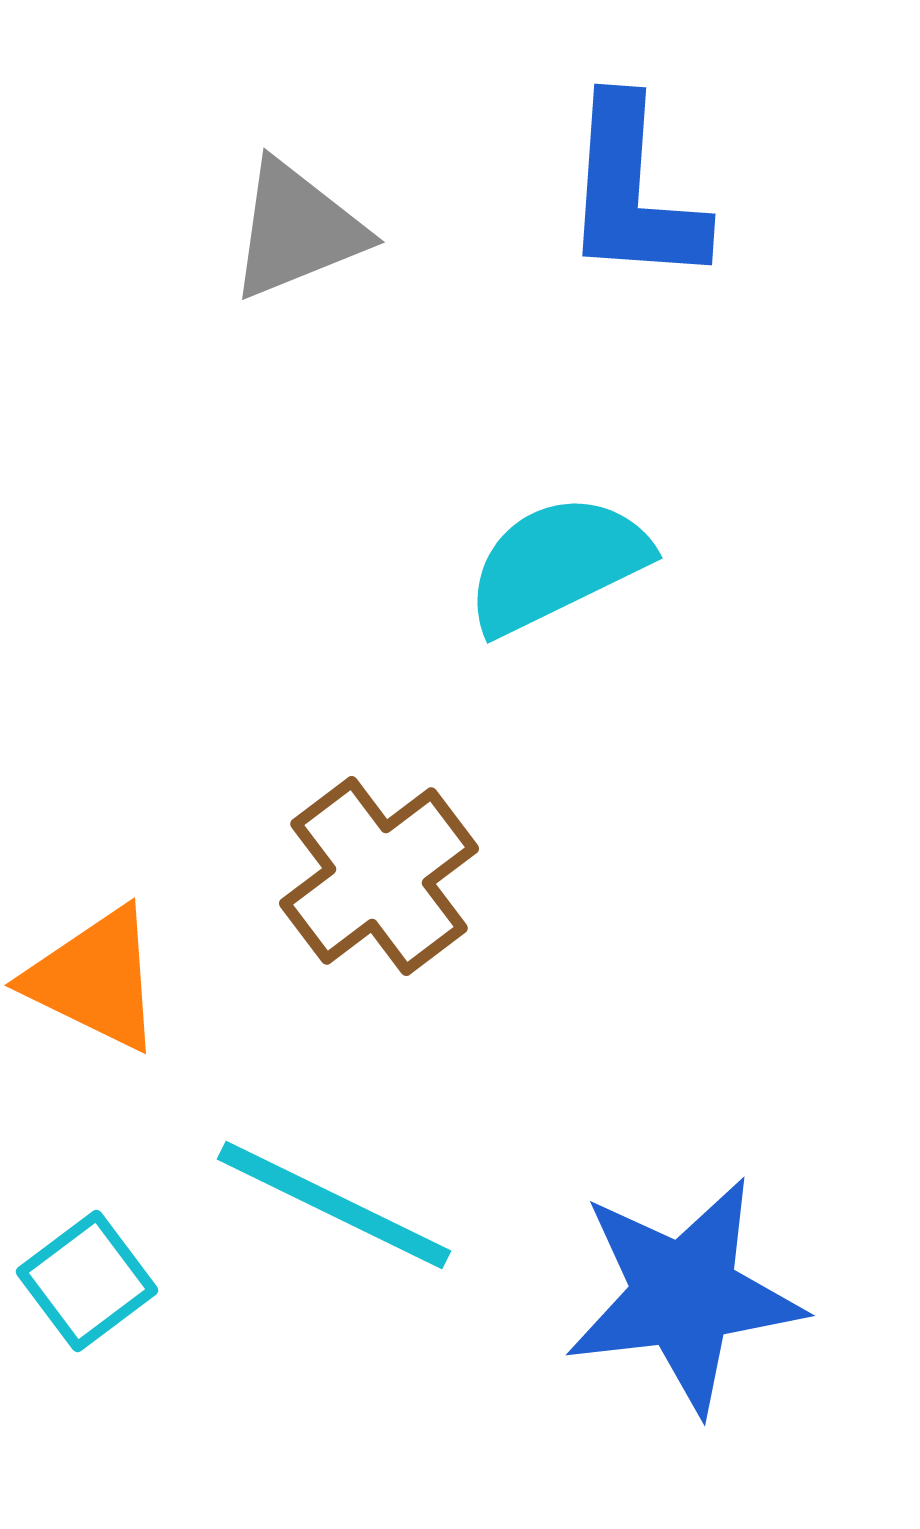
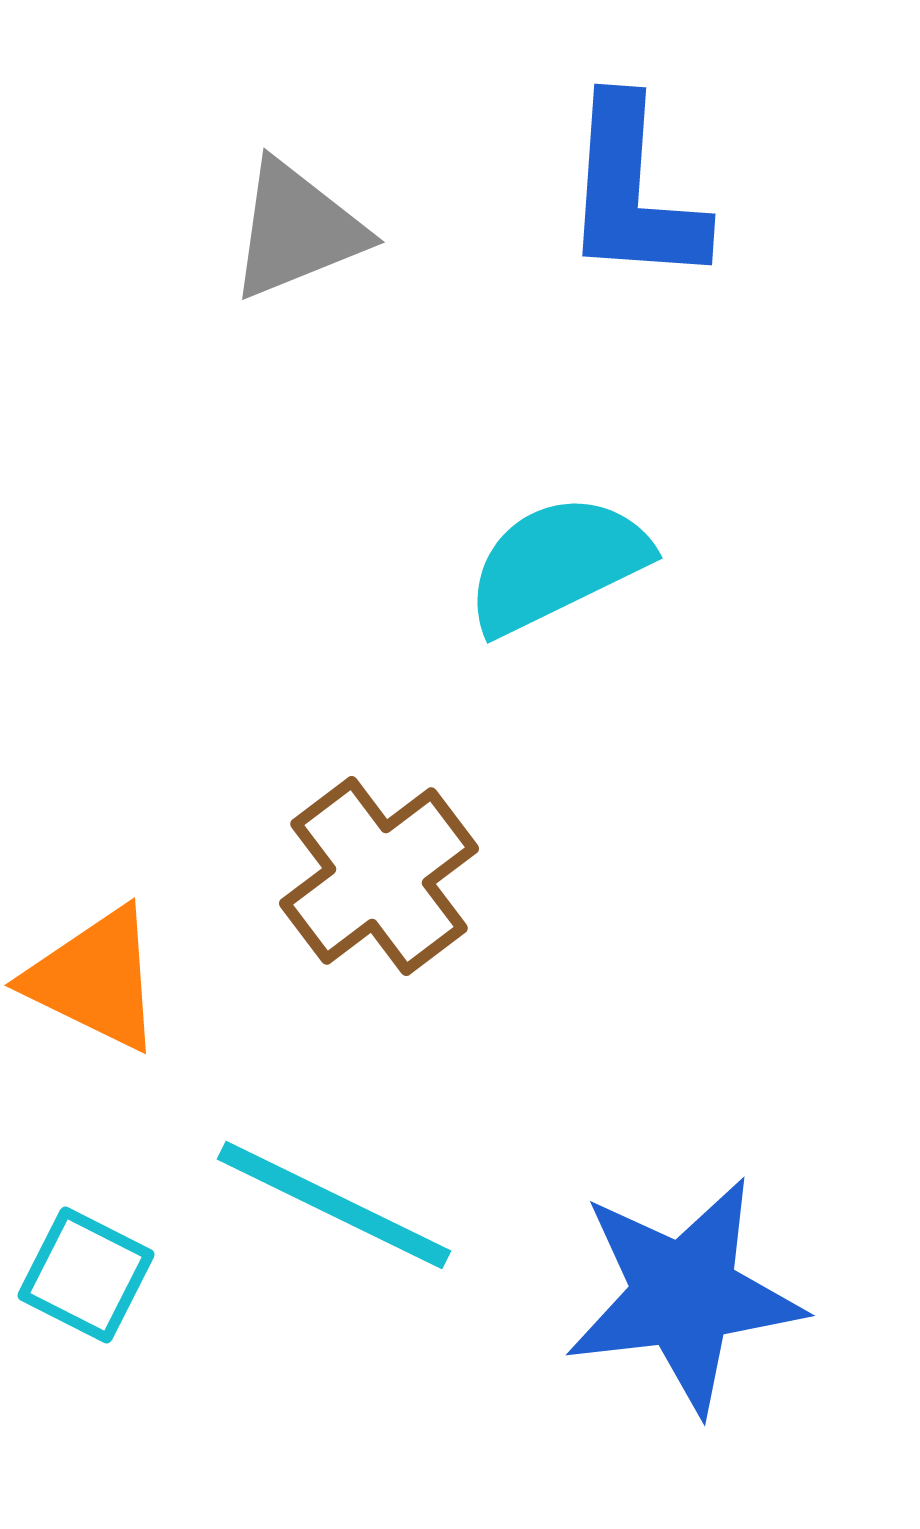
cyan square: moved 1 px left, 6 px up; rotated 26 degrees counterclockwise
